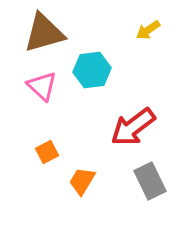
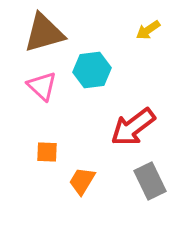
orange square: rotated 30 degrees clockwise
